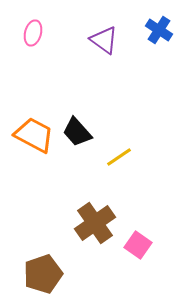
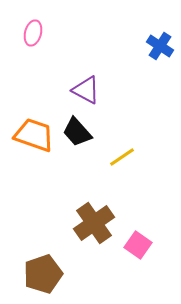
blue cross: moved 1 px right, 16 px down
purple triangle: moved 18 px left, 50 px down; rotated 8 degrees counterclockwise
orange trapezoid: rotated 9 degrees counterclockwise
yellow line: moved 3 px right
brown cross: moved 1 px left
